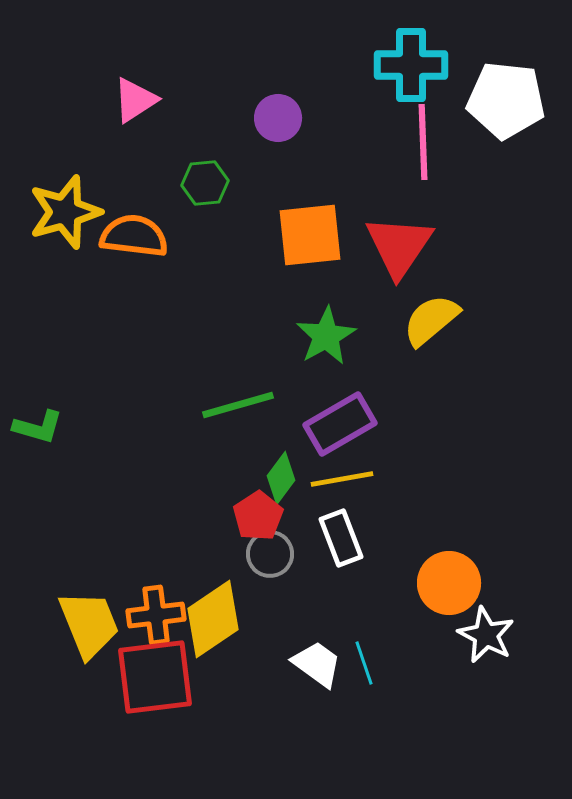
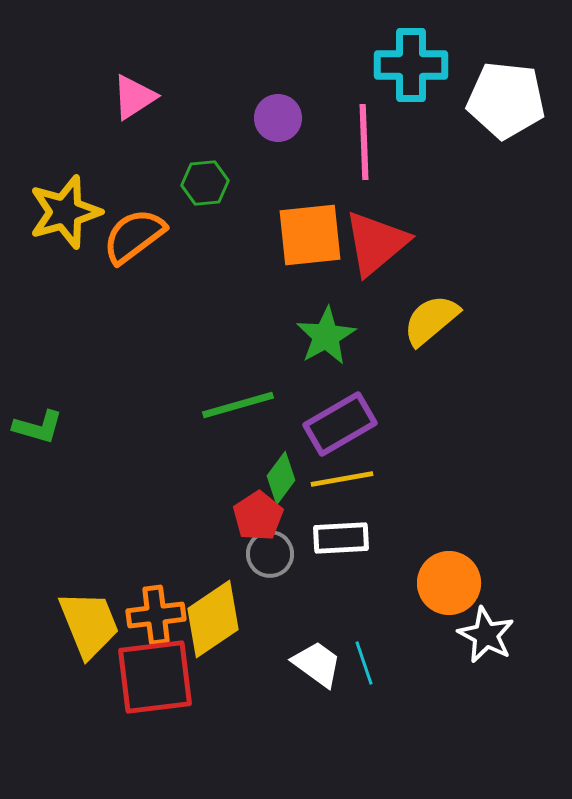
pink triangle: moved 1 px left, 3 px up
pink line: moved 59 px left
orange semicircle: rotated 44 degrees counterclockwise
red triangle: moved 23 px left, 3 px up; rotated 16 degrees clockwise
white rectangle: rotated 72 degrees counterclockwise
